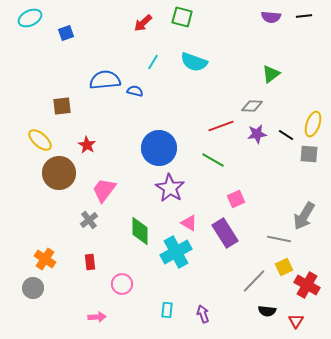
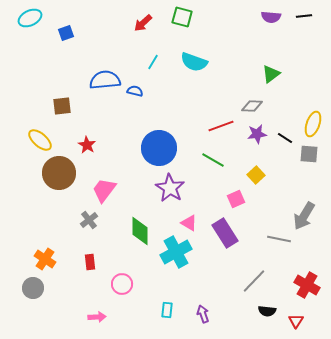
black line at (286, 135): moved 1 px left, 3 px down
yellow square at (284, 267): moved 28 px left, 92 px up; rotated 18 degrees counterclockwise
